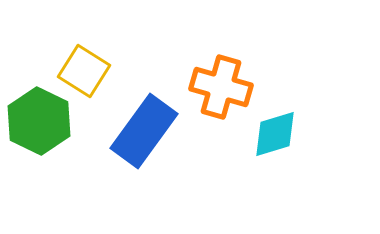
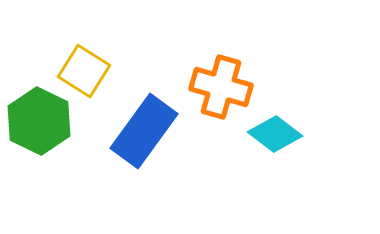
cyan diamond: rotated 54 degrees clockwise
